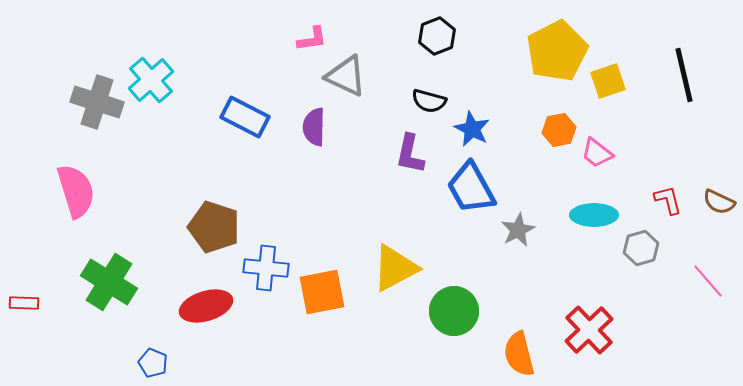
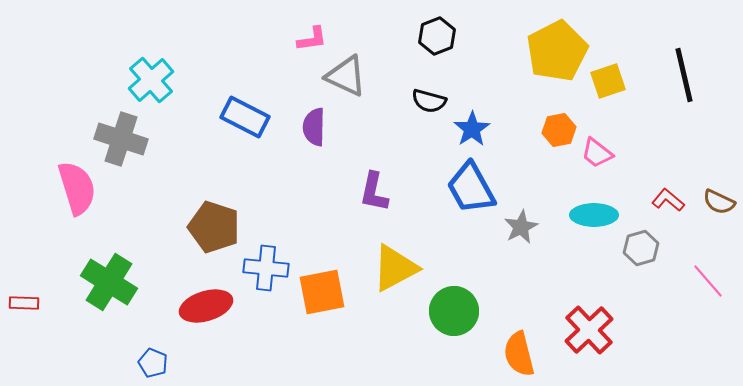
gray cross: moved 24 px right, 37 px down
blue star: rotated 12 degrees clockwise
purple L-shape: moved 36 px left, 38 px down
pink semicircle: moved 1 px right, 3 px up
red L-shape: rotated 36 degrees counterclockwise
gray star: moved 3 px right, 3 px up
